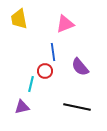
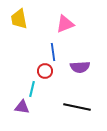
purple semicircle: rotated 54 degrees counterclockwise
cyan line: moved 1 px right, 5 px down
purple triangle: rotated 21 degrees clockwise
